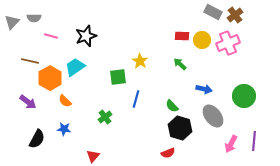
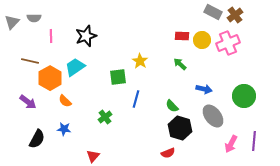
pink line: rotated 72 degrees clockwise
